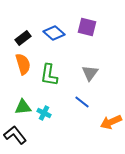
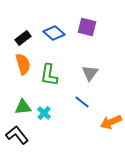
cyan cross: rotated 16 degrees clockwise
black L-shape: moved 2 px right
